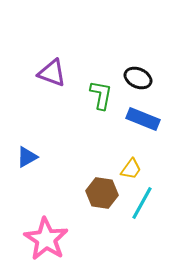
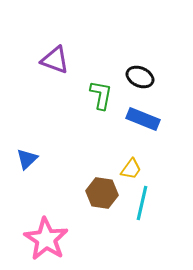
purple triangle: moved 3 px right, 13 px up
black ellipse: moved 2 px right, 1 px up
blue triangle: moved 2 px down; rotated 15 degrees counterclockwise
cyan line: rotated 16 degrees counterclockwise
